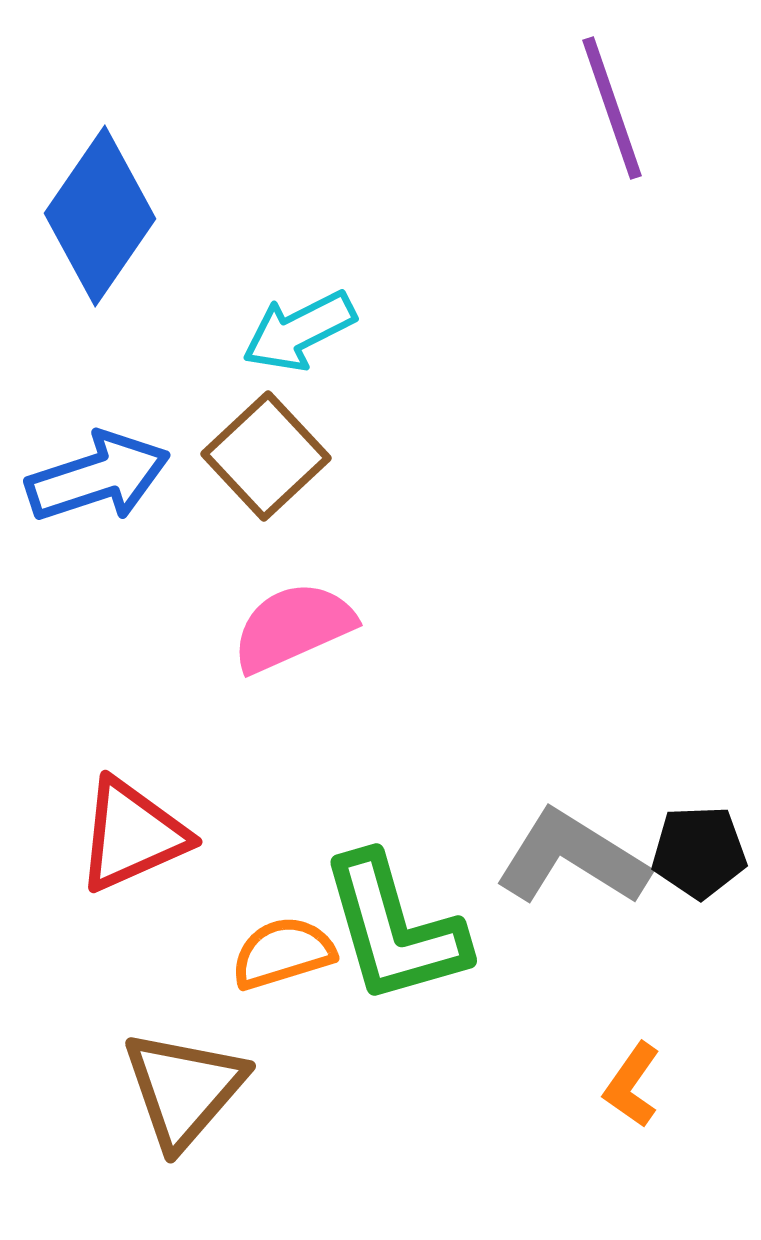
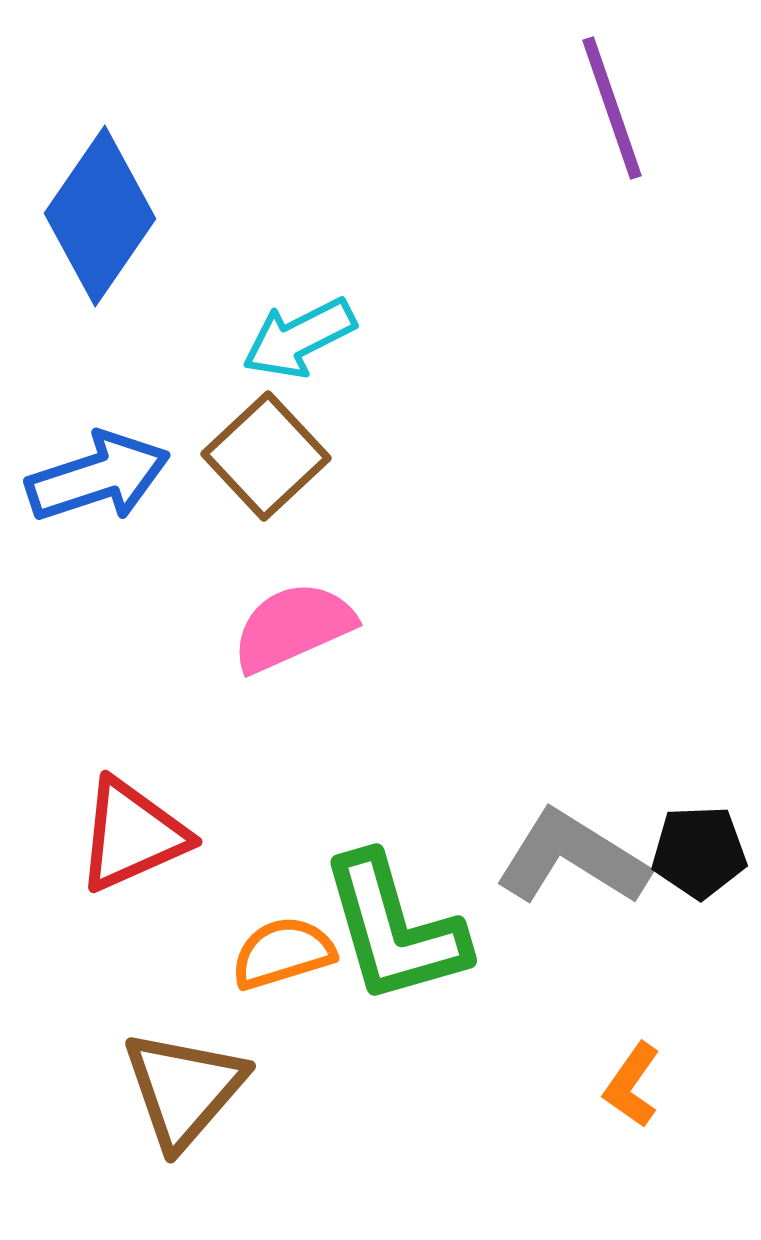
cyan arrow: moved 7 px down
